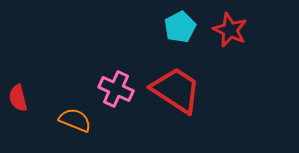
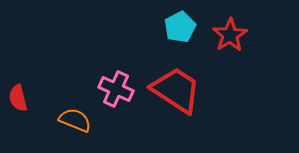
red star: moved 5 px down; rotated 16 degrees clockwise
